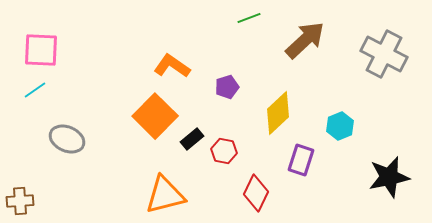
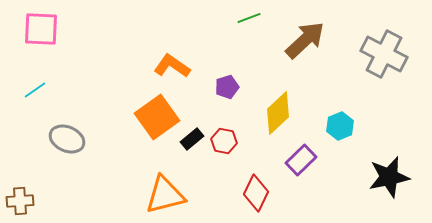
pink square: moved 21 px up
orange square: moved 2 px right, 1 px down; rotated 9 degrees clockwise
red hexagon: moved 10 px up
purple rectangle: rotated 28 degrees clockwise
